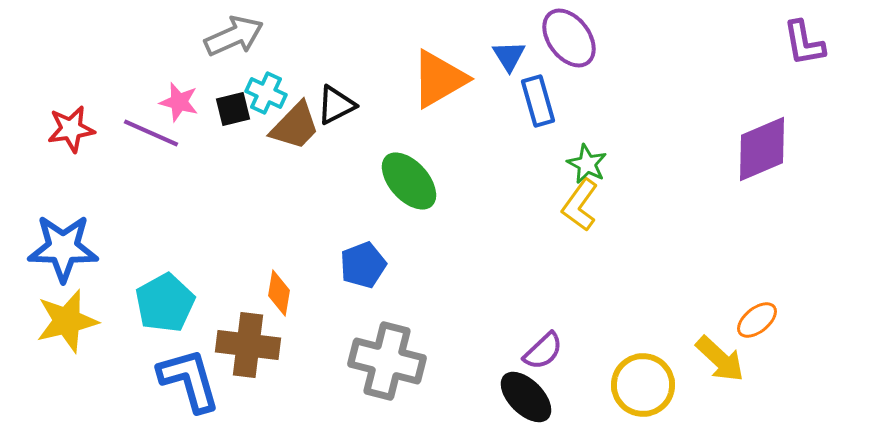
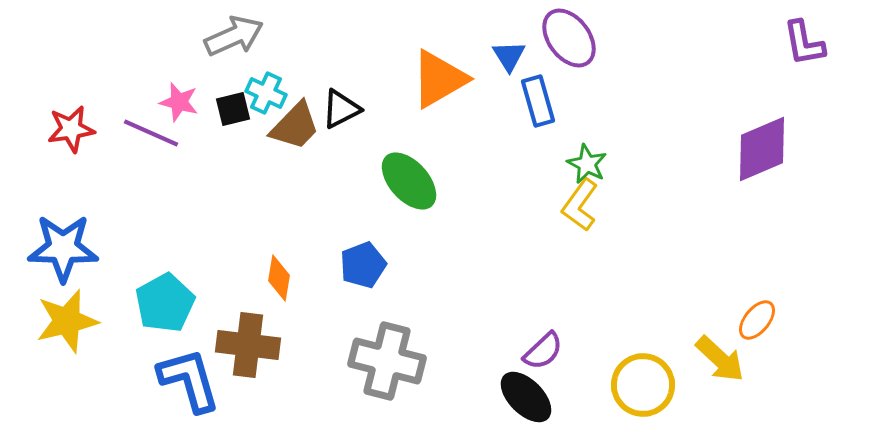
black triangle: moved 5 px right, 4 px down
orange diamond: moved 15 px up
orange ellipse: rotated 12 degrees counterclockwise
